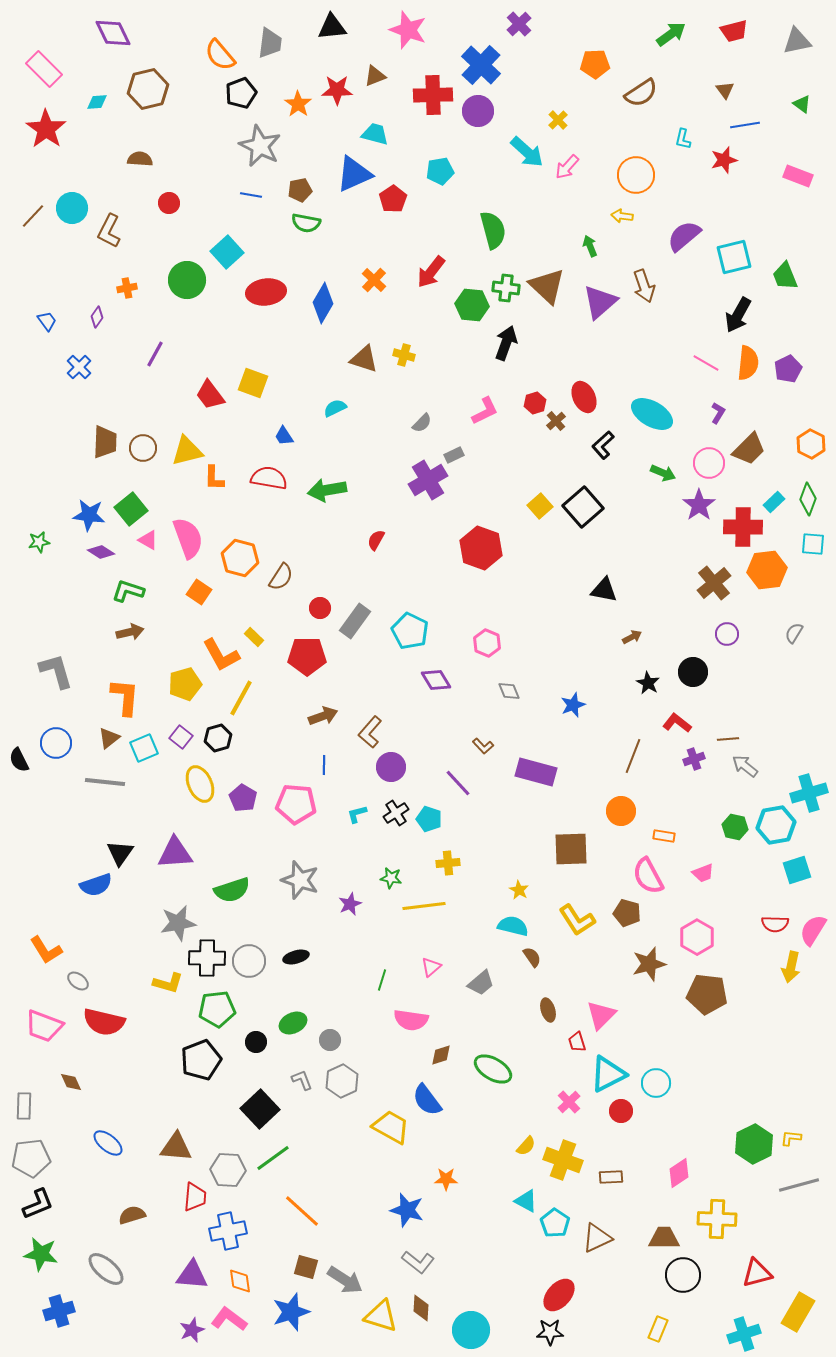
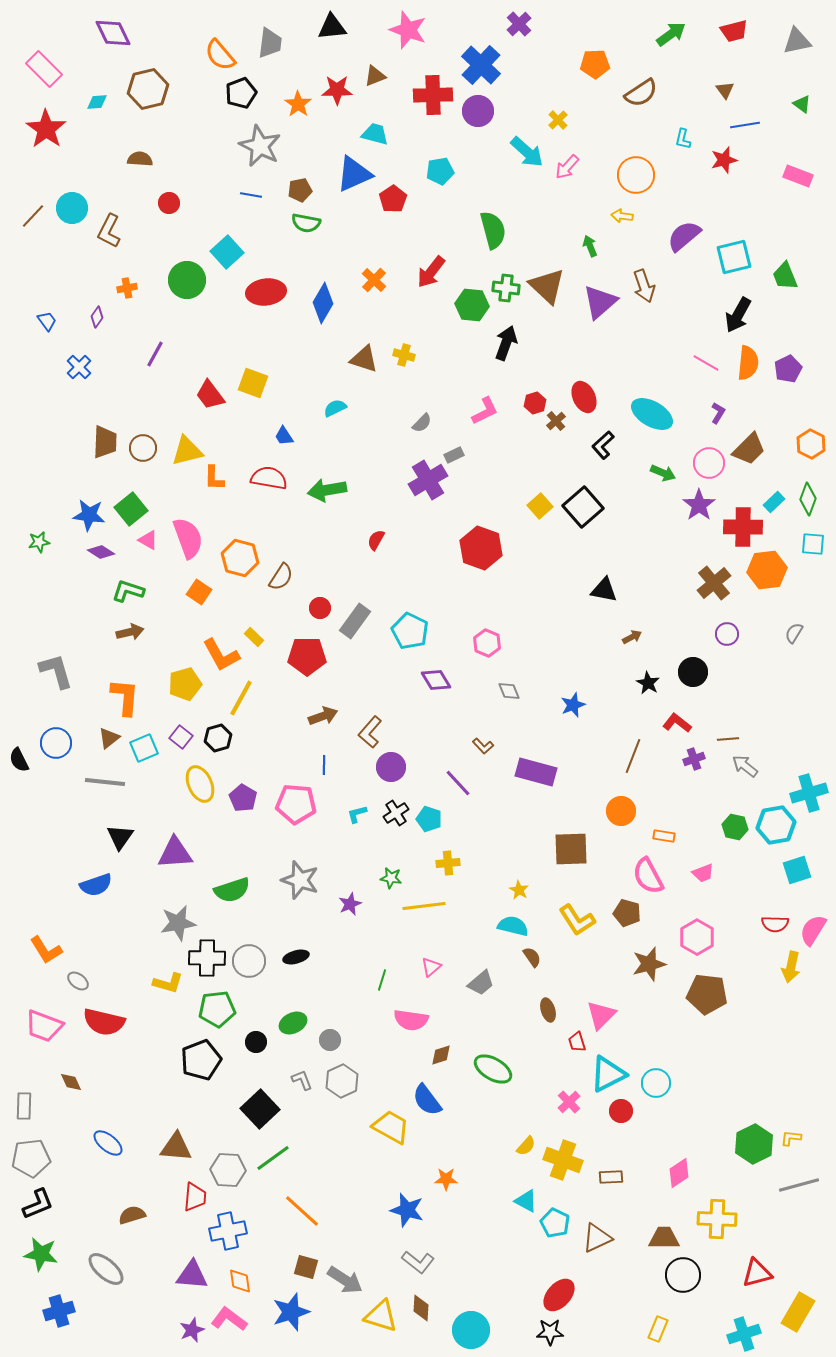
black triangle at (120, 853): moved 16 px up
cyan pentagon at (555, 1223): rotated 8 degrees counterclockwise
